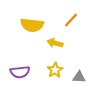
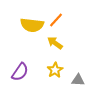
orange line: moved 15 px left
yellow arrow: rotated 21 degrees clockwise
purple semicircle: rotated 48 degrees counterclockwise
gray triangle: moved 1 px left, 3 px down
